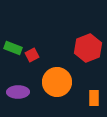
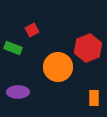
red square: moved 25 px up
orange circle: moved 1 px right, 15 px up
